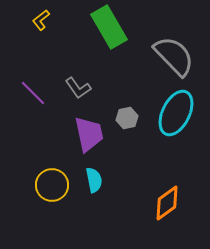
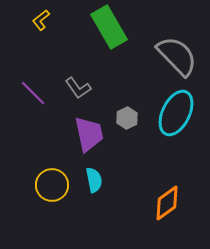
gray semicircle: moved 3 px right
gray hexagon: rotated 15 degrees counterclockwise
